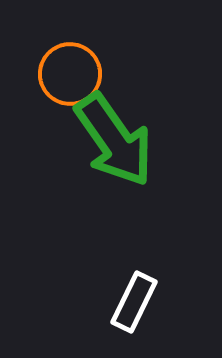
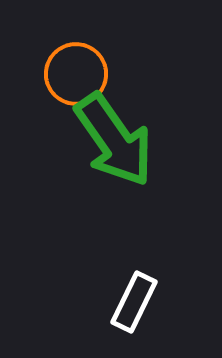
orange circle: moved 6 px right
